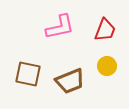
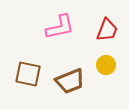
red trapezoid: moved 2 px right
yellow circle: moved 1 px left, 1 px up
